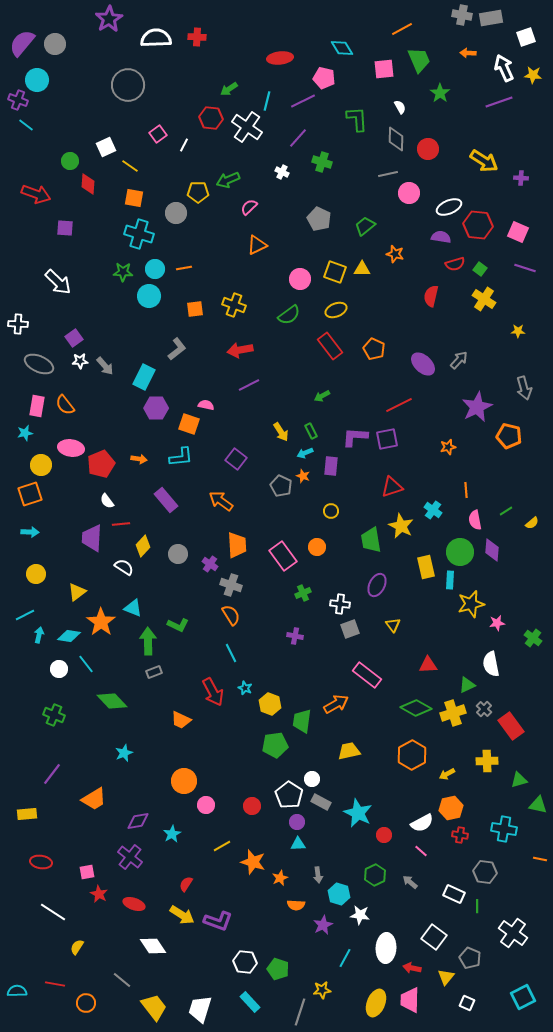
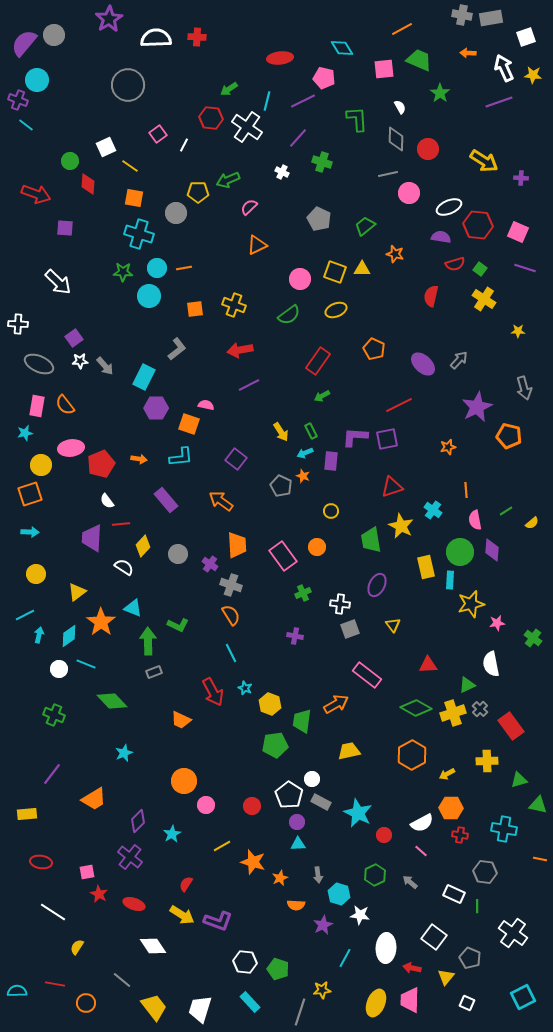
purple semicircle at (22, 43): moved 2 px right
gray circle at (55, 44): moved 1 px left, 9 px up
green trapezoid at (419, 60): rotated 44 degrees counterclockwise
cyan circle at (155, 269): moved 2 px right, 1 px up
red rectangle at (330, 346): moved 12 px left, 15 px down; rotated 72 degrees clockwise
pink ellipse at (71, 448): rotated 15 degrees counterclockwise
purple rectangle at (331, 466): moved 5 px up
cyan diamond at (69, 636): rotated 45 degrees counterclockwise
cyan line at (86, 664): rotated 30 degrees counterclockwise
gray cross at (484, 709): moved 4 px left
orange hexagon at (451, 808): rotated 15 degrees clockwise
purple diamond at (138, 821): rotated 35 degrees counterclockwise
